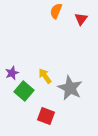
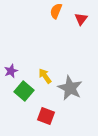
purple star: moved 1 px left, 2 px up
